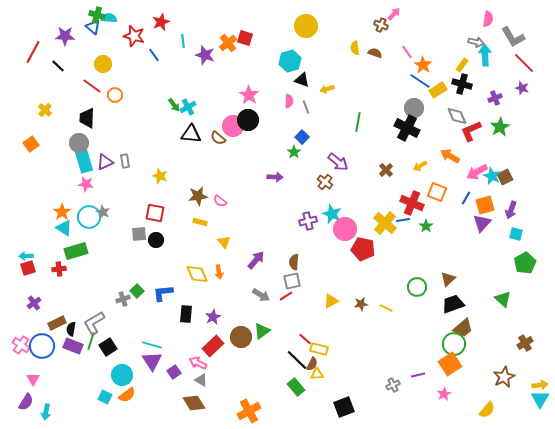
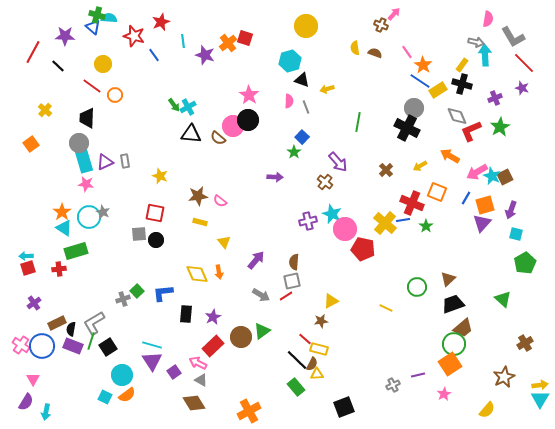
purple arrow at (338, 162): rotated 10 degrees clockwise
brown star at (361, 304): moved 40 px left, 17 px down
